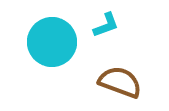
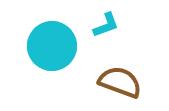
cyan circle: moved 4 px down
